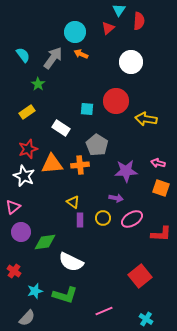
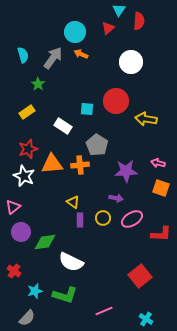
cyan semicircle: rotated 21 degrees clockwise
white rectangle: moved 2 px right, 2 px up
